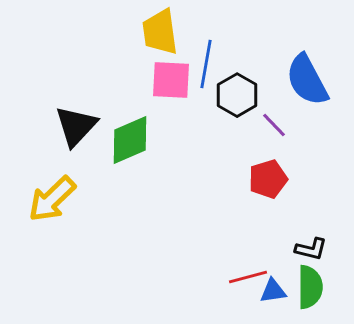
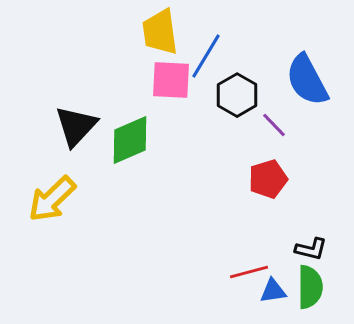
blue line: moved 8 px up; rotated 21 degrees clockwise
red line: moved 1 px right, 5 px up
